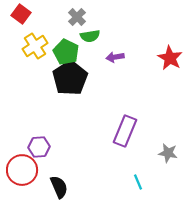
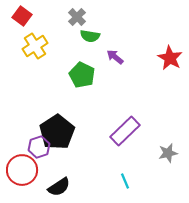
red square: moved 1 px right, 2 px down
green semicircle: rotated 18 degrees clockwise
green pentagon: moved 16 px right, 23 px down
purple arrow: rotated 48 degrees clockwise
black pentagon: moved 13 px left, 54 px down
purple rectangle: rotated 24 degrees clockwise
purple hexagon: rotated 15 degrees counterclockwise
gray star: rotated 24 degrees counterclockwise
cyan line: moved 13 px left, 1 px up
black semicircle: rotated 80 degrees clockwise
